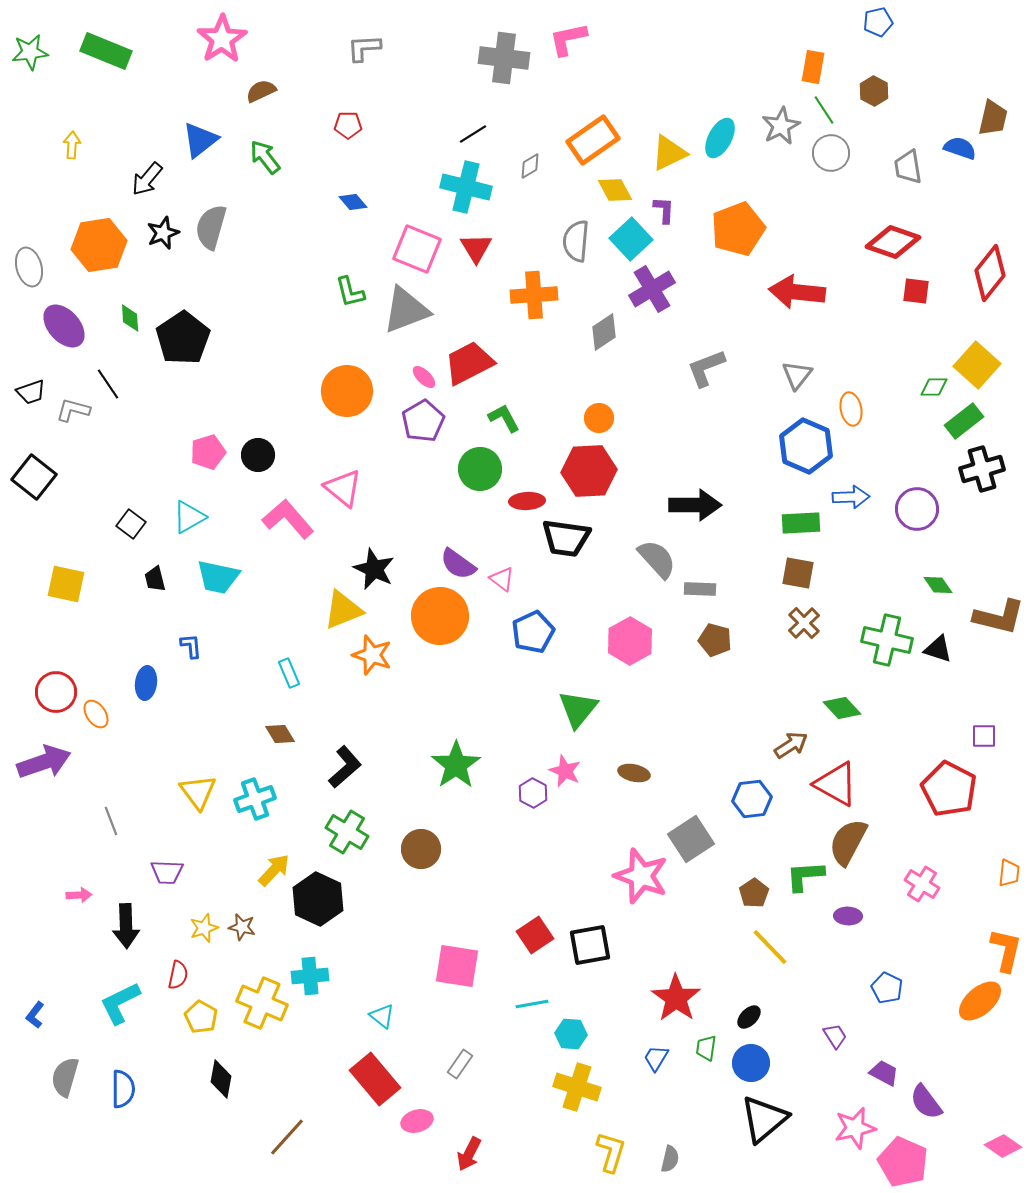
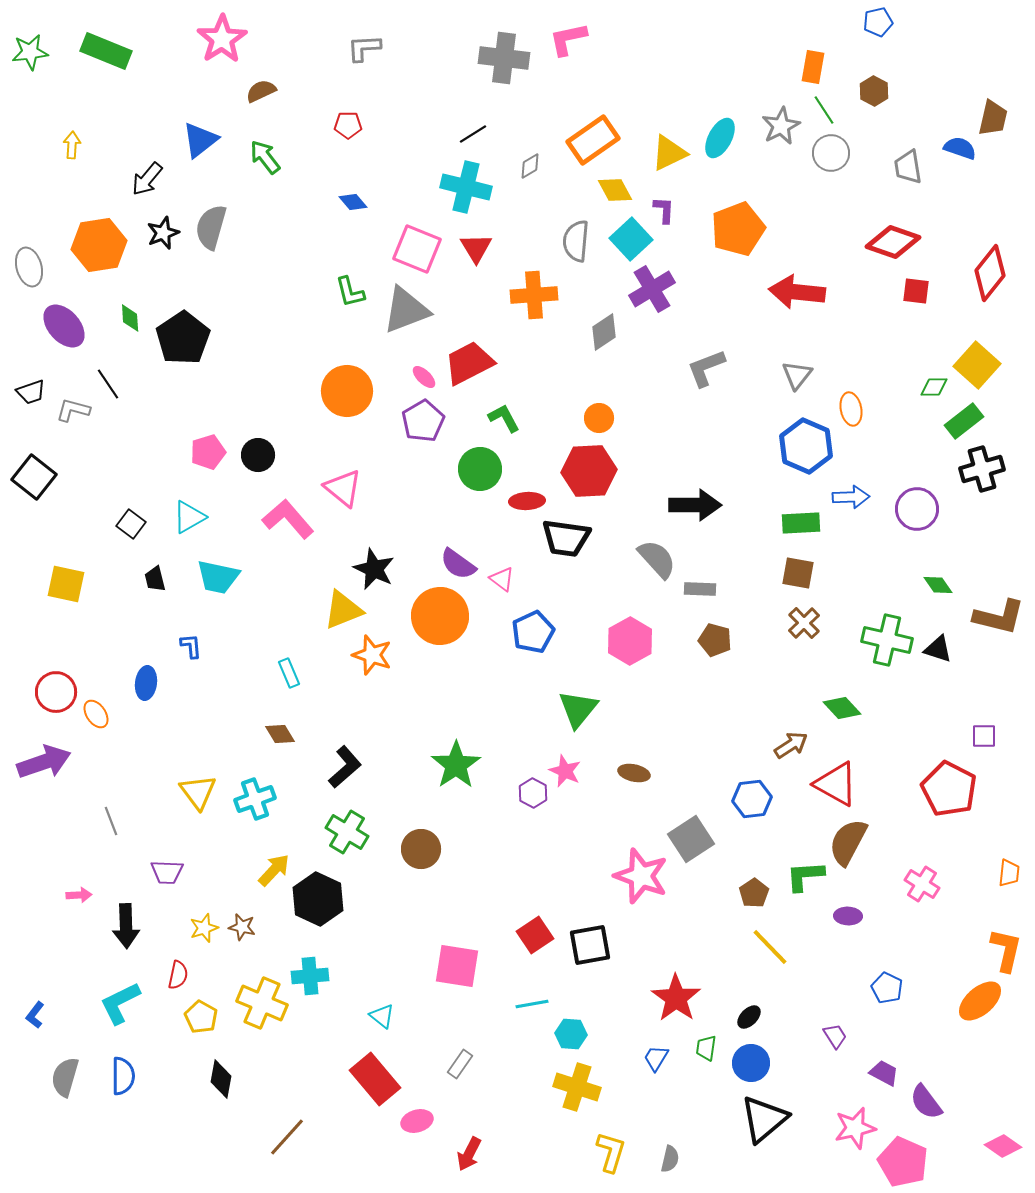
blue semicircle at (123, 1089): moved 13 px up
